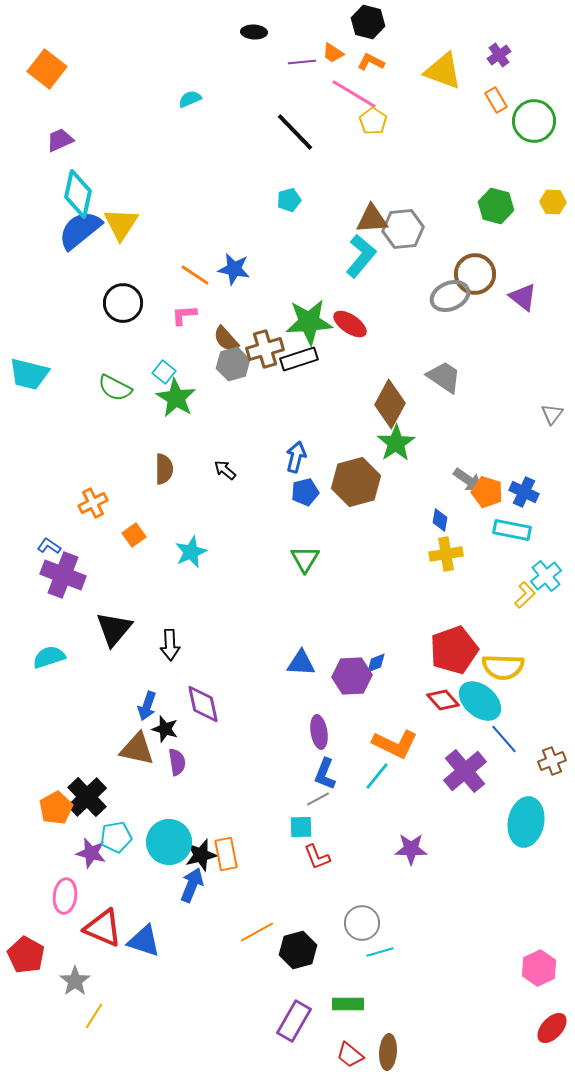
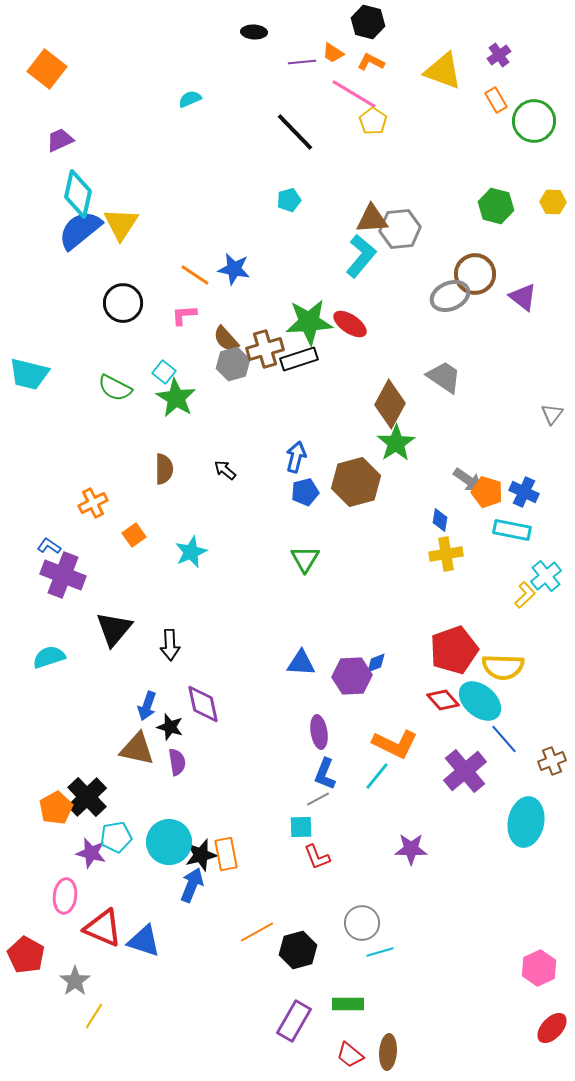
gray hexagon at (403, 229): moved 3 px left
black star at (165, 729): moved 5 px right, 2 px up
